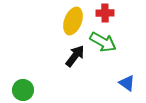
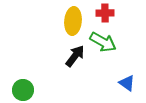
yellow ellipse: rotated 16 degrees counterclockwise
